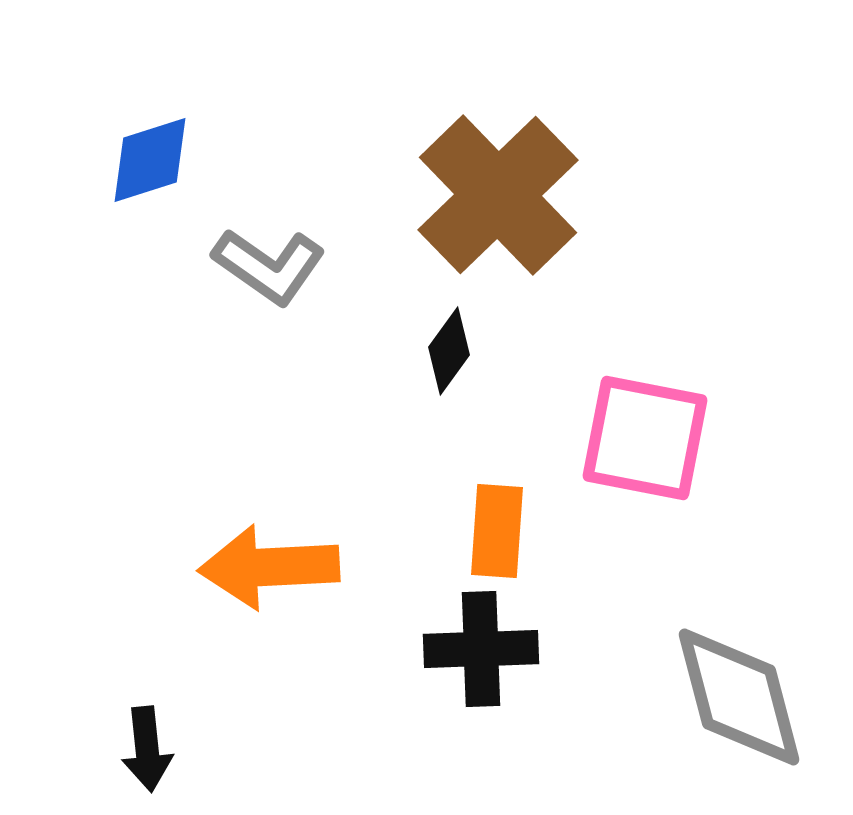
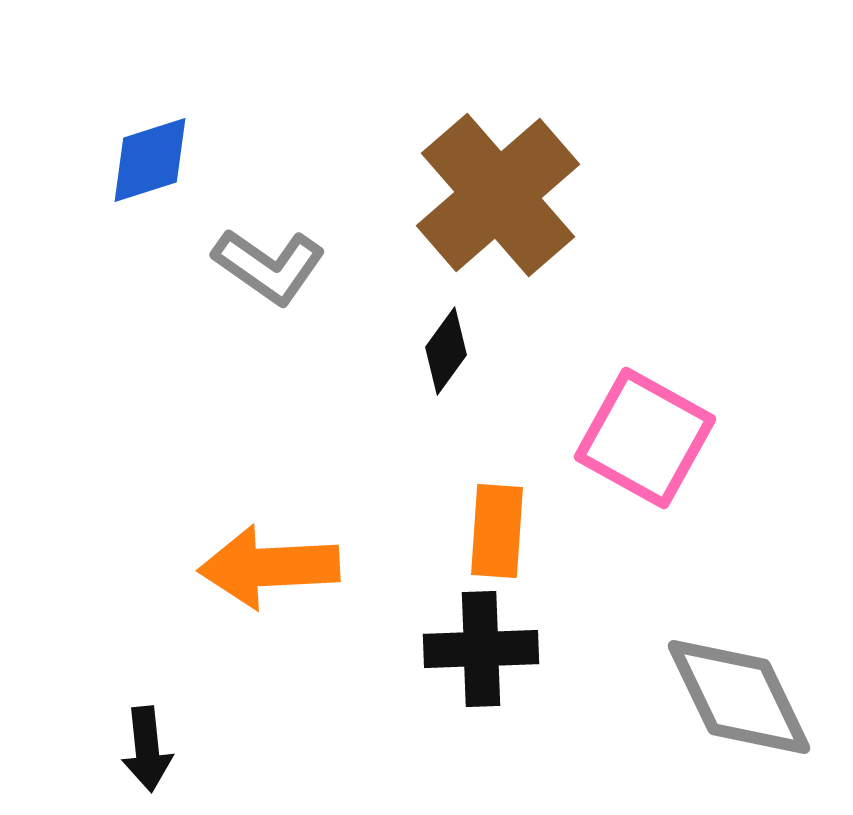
brown cross: rotated 3 degrees clockwise
black diamond: moved 3 px left
pink square: rotated 18 degrees clockwise
gray diamond: rotated 11 degrees counterclockwise
